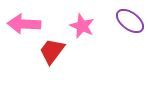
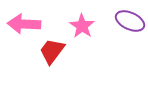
purple ellipse: rotated 12 degrees counterclockwise
pink star: rotated 10 degrees clockwise
